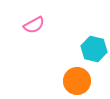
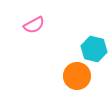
orange circle: moved 5 px up
